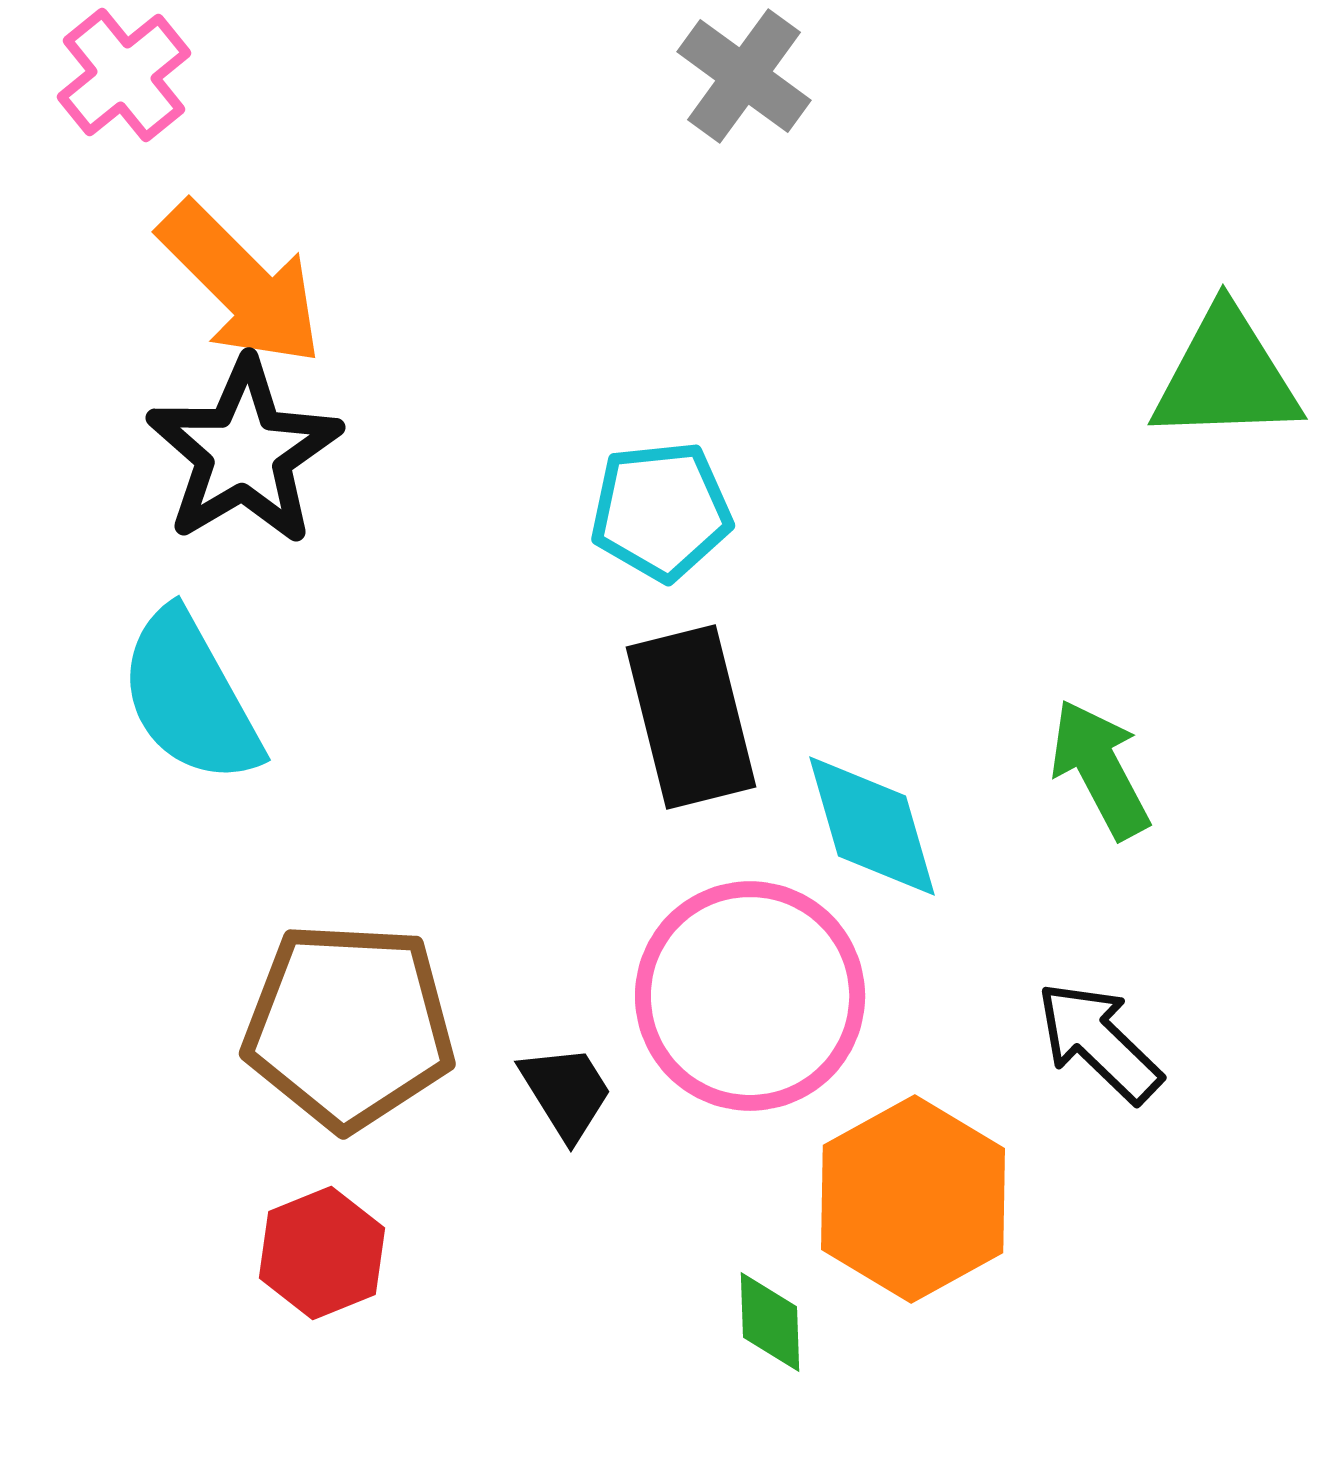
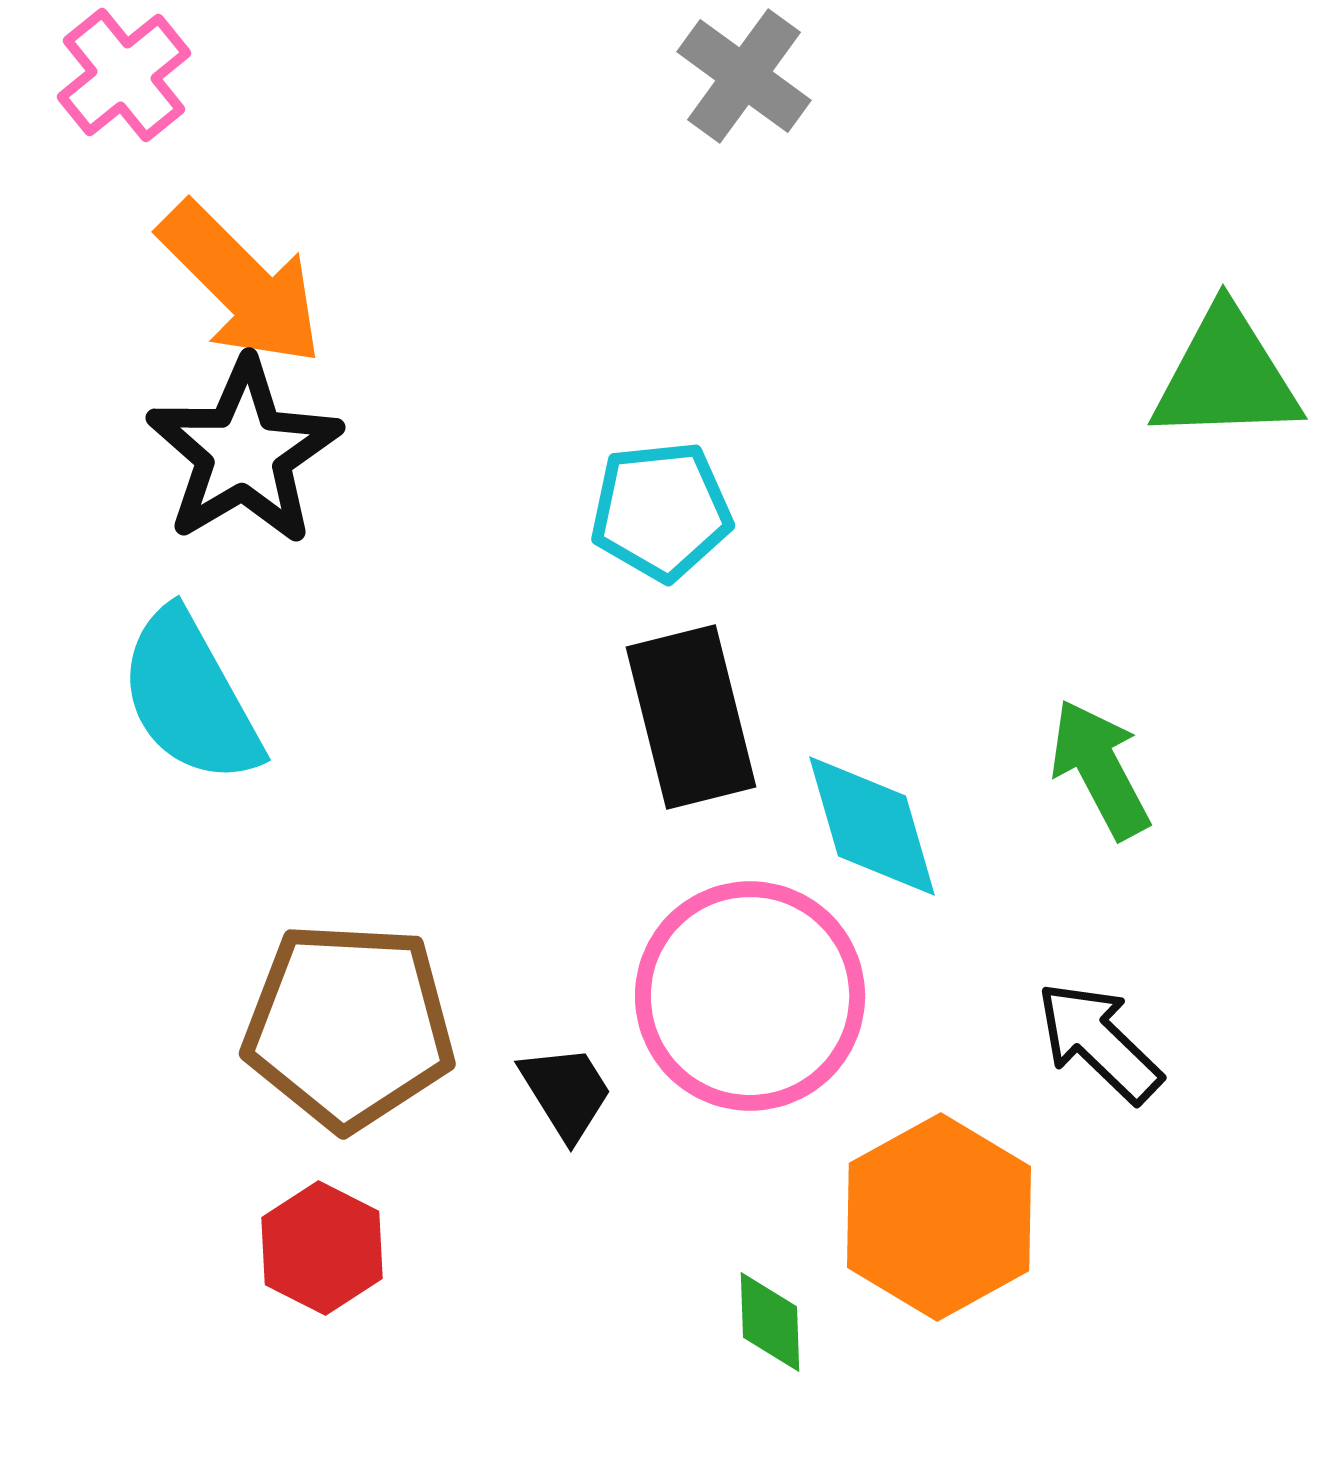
orange hexagon: moved 26 px right, 18 px down
red hexagon: moved 5 px up; rotated 11 degrees counterclockwise
